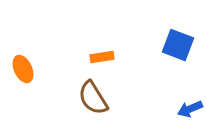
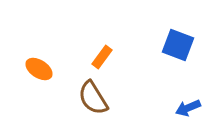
orange rectangle: rotated 45 degrees counterclockwise
orange ellipse: moved 16 px right; rotated 32 degrees counterclockwise
blue arrow: moved 2 px left, 1 px up
